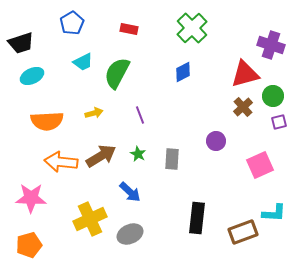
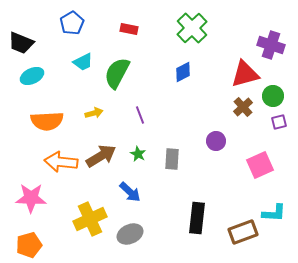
black trapezoid: rotated 40 degrees clockwise
